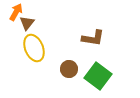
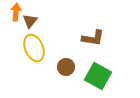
orange arrow: rotated 24 degrees counterclockwise
brown triangle: moved 3 px right, 2 px up
brown circle: moved 3 px left, 2 px up
green square: rotated 8 degrees counterclockwise
